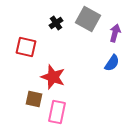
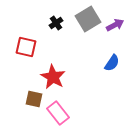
gray square: rotated 30 degrees clockwise
purple arrow: moved 8 px up; rotated 48 degrees clockwise
red star: rotated 10 degrees clockwise
pink rectangle: moved 1 px right, 1 px down; rotated 50 degrees counterclockwise
